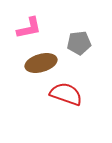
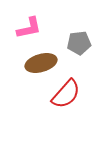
red semicircle: rotated 112 degrees clockwise
